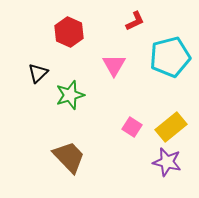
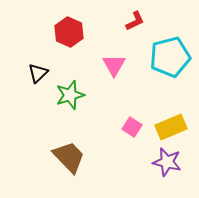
yellow rectangle: rotated 16 degrees clockwise
